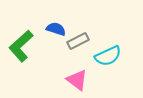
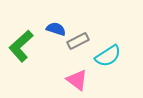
cyan semicircle: rotated 8 degrees counterclockwise
